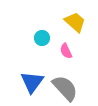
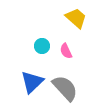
yellow trapezoid: moved 1 px right, 4 px up
cyan circle: moved 8 px down
blue triangle: rotated 10 degrees clockwise
